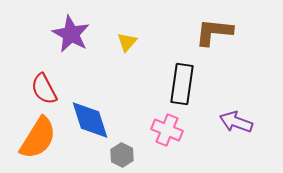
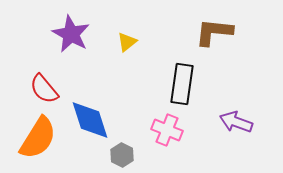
yellow triangle: rotated 10 degrees clockwise
red semicircle: rotated 12 degrees counterclockwise
